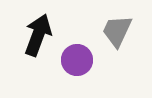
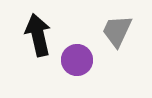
black arrow: rotated 33 degrees counterclockwise
